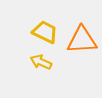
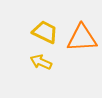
orange triangle: moved 2 px up
